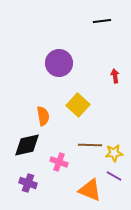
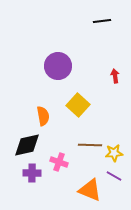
purple circle: moved 1 px left, 3 px down
purple cross: moved 4 px right, 10 px up; rotated 18 degrees counterclockwise
